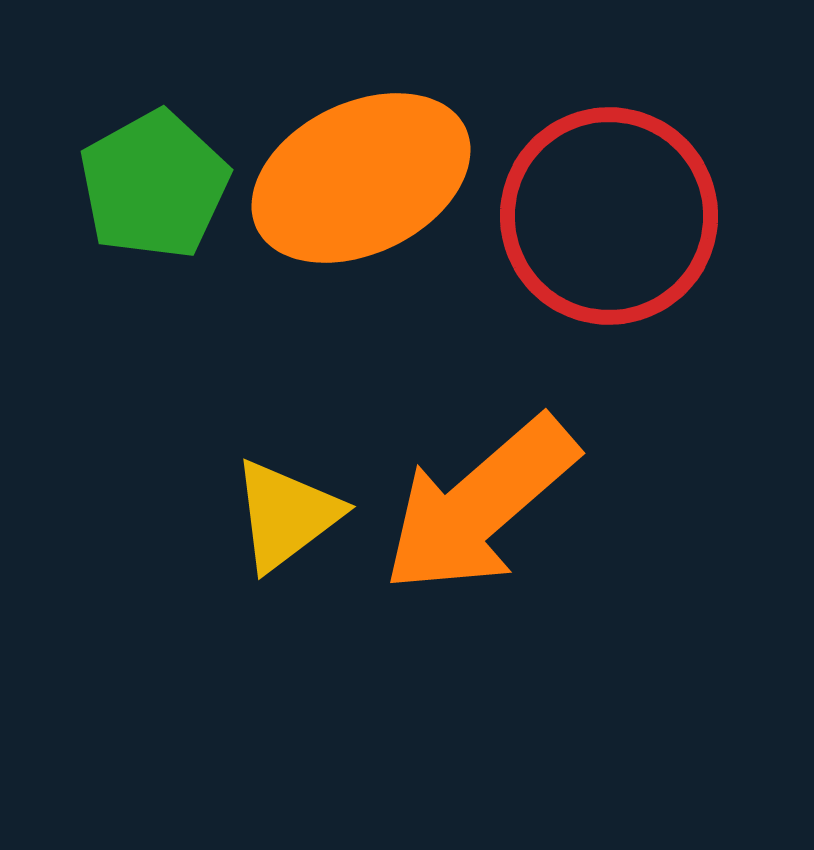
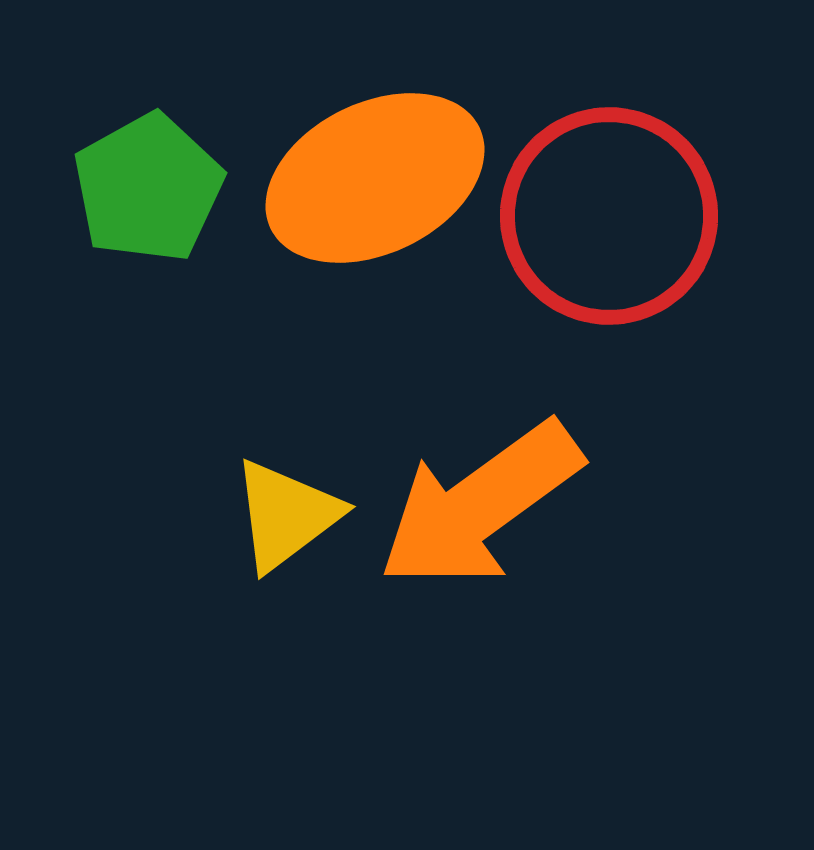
orange ellipse: moved 14 px right
green pentagon: moved 6 px left, 3 px down
orange arrow: rotated 5 degrees clockwise
